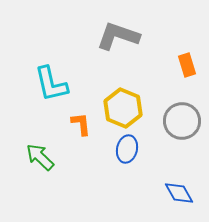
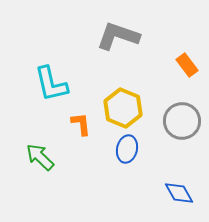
orange rectangle: rotated 20 degrees counterclockwise
